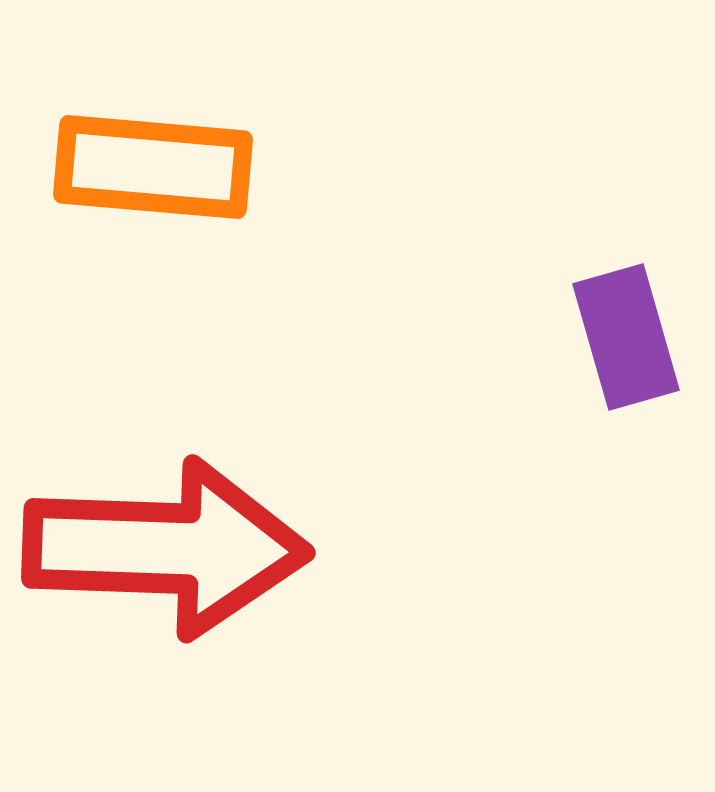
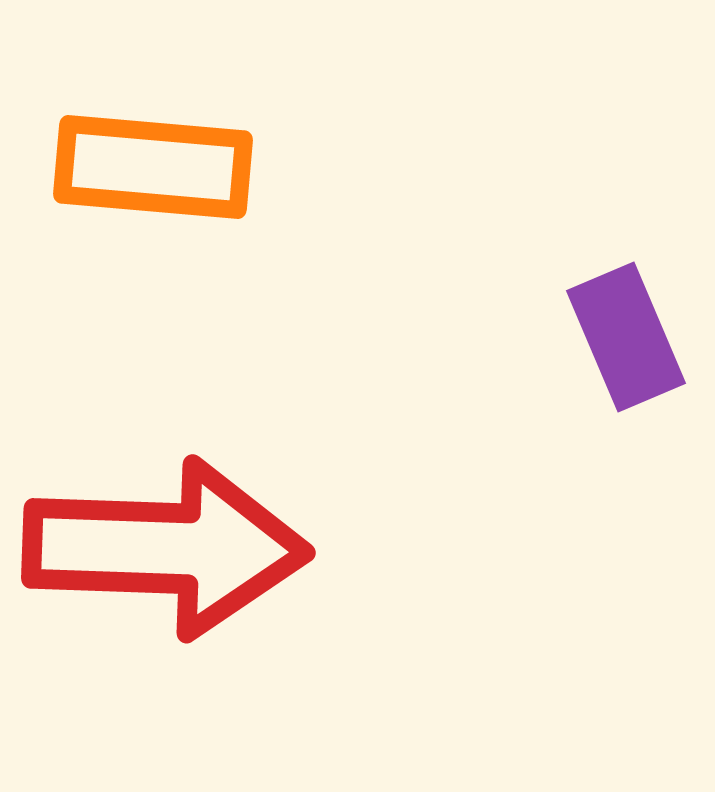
purple rectangle: rotated 7 degrees counterclockwise
